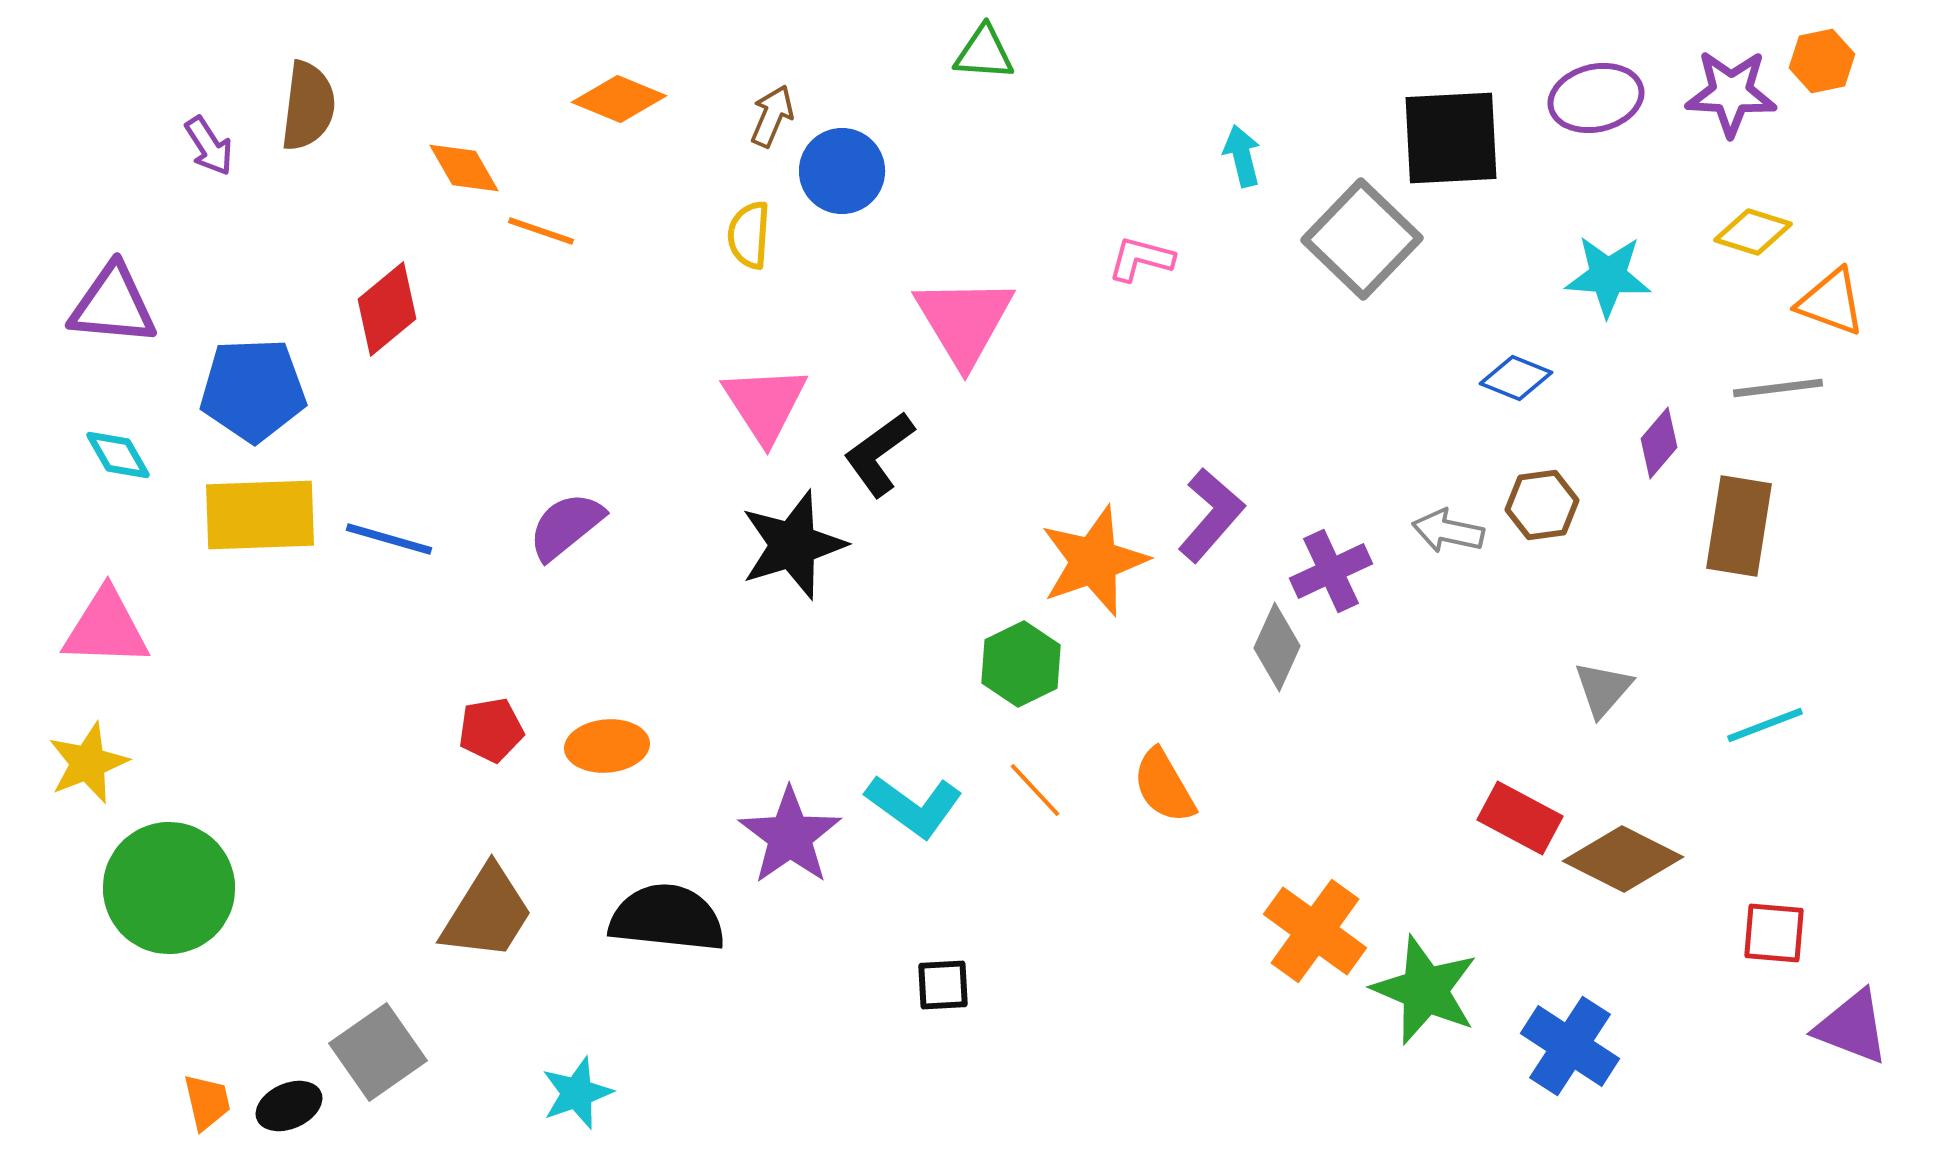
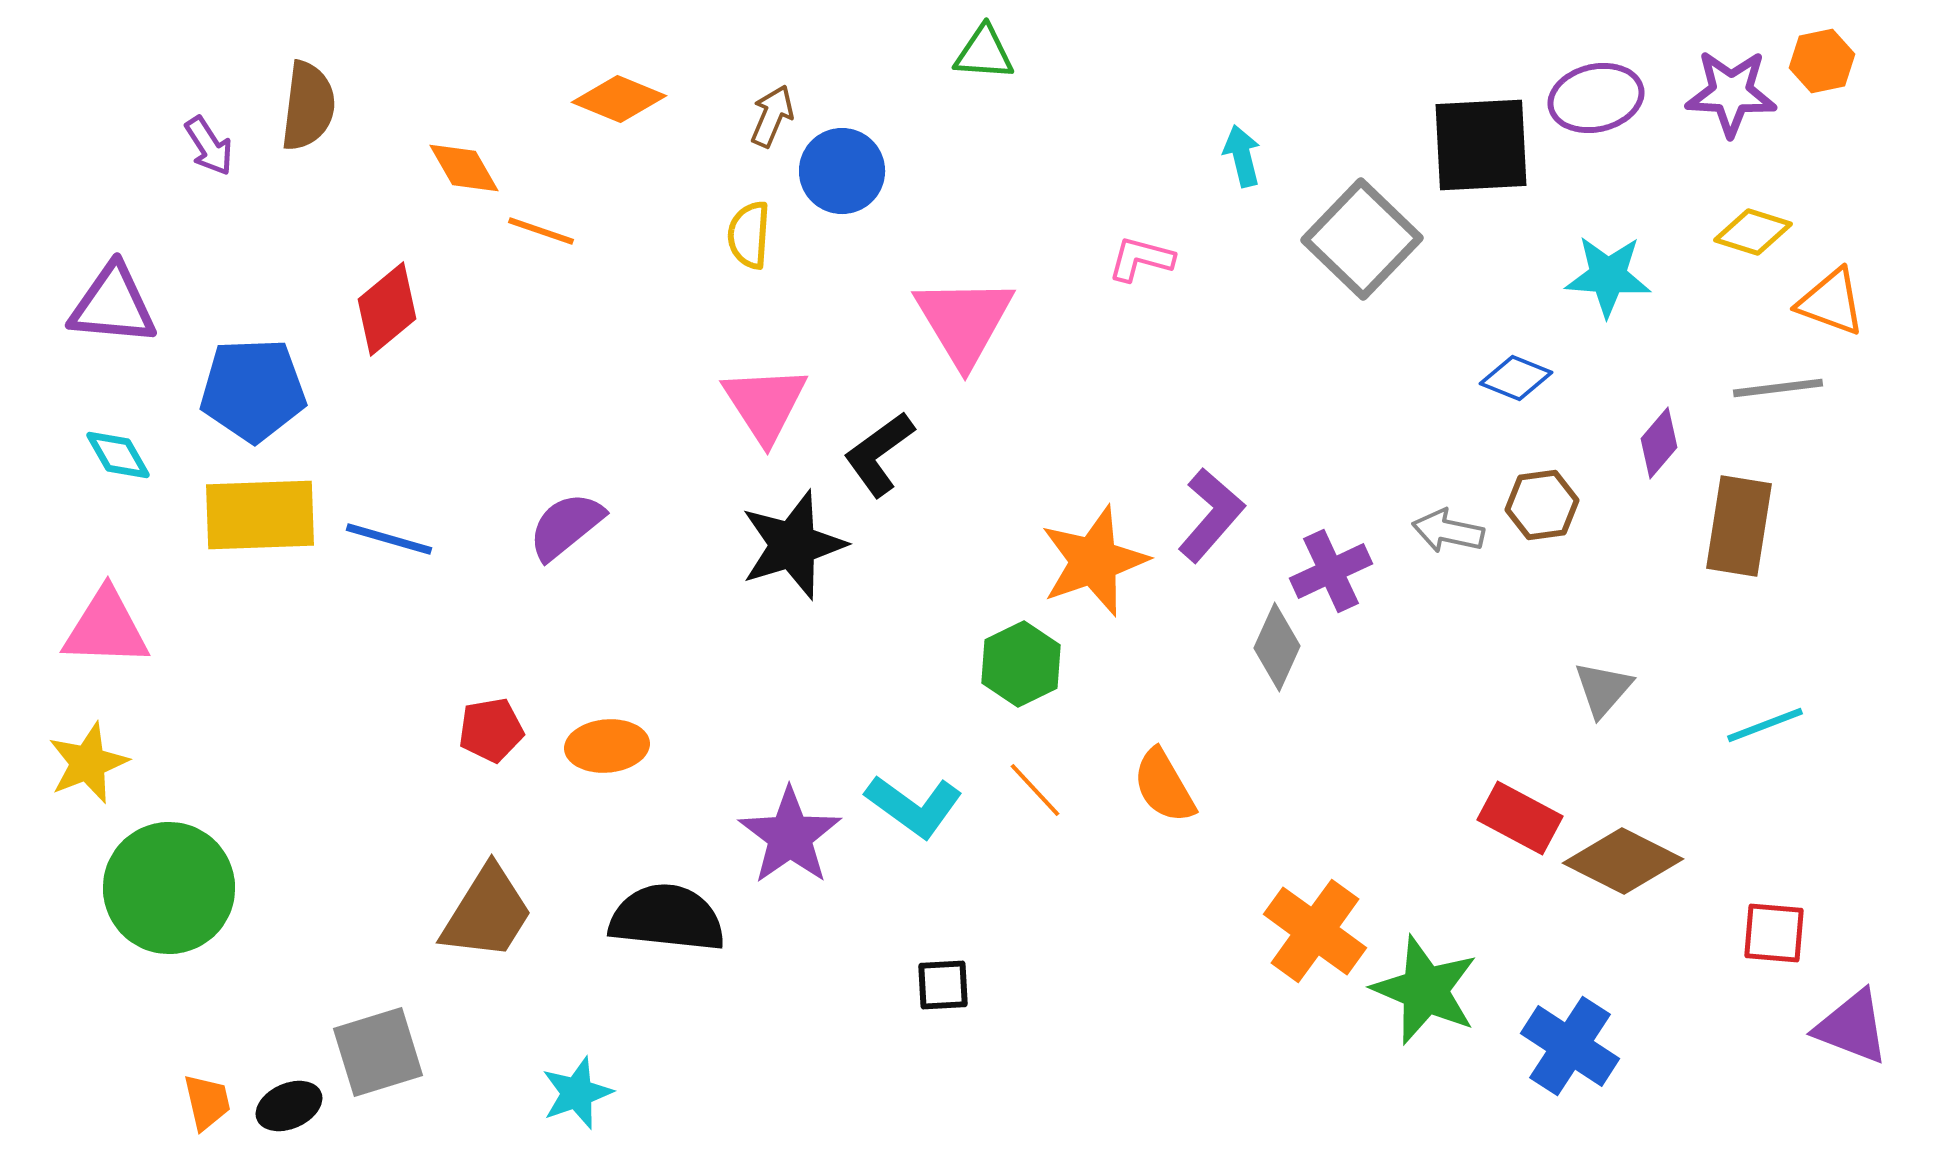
black square at (1451, 138): moved 30 px right, 7 px down
brown diamond at (1623, 859): moved 2 px down
gray square at (378, 1052): rotated 18 degrees clockwise
